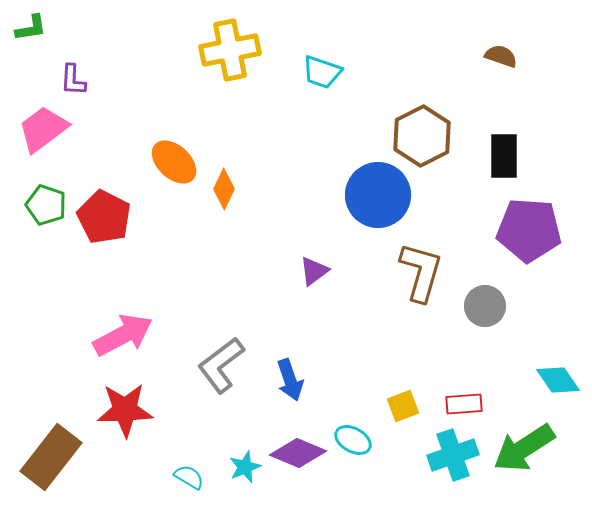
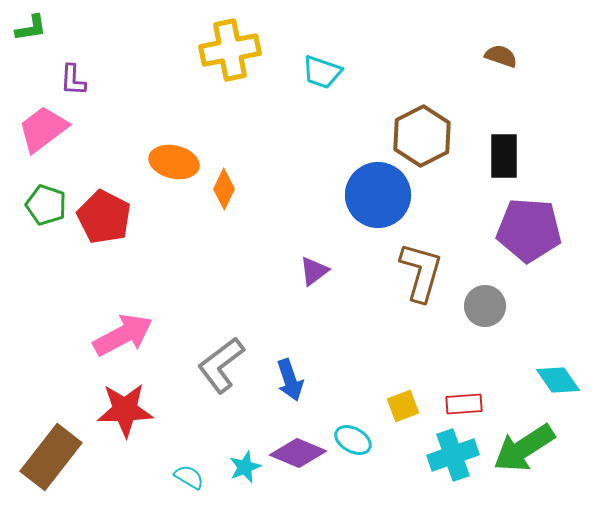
orange ellipse: rotated 30 degrees counterclockwise
